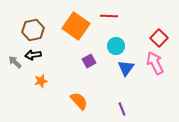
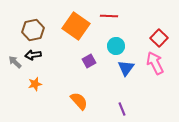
orange star: moved 6 px left, 3 px down
